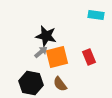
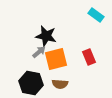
cyan rectangle: rotated 28 degrees clockwise
gray arrow: moved 2 px left
orange square: moved 1 px left, 2 px down
brown semicircle: rotated 49 degrees counterclockwise
